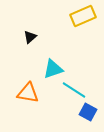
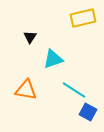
yellow rectangle: moved 2 px down; rotated 10 degrees clockwise
black triangle: rotated 16 degrees counterclockwise
cyan triangle: moved 10 px up
orange triangle: moved 2 px left, 3 px up
